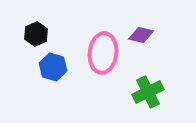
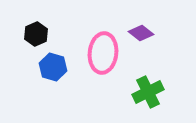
purple diamond: moved 2 px up; rotated 25 degrees clockwise
